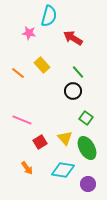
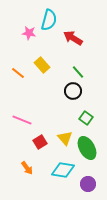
cyan semicircle: moved 4 px down
